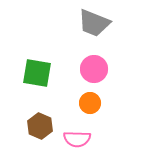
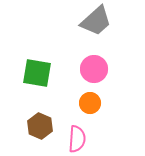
gray trapezoid: moved 2 px right, 2 px up; rotated 64 degrees counterclockwise
pink semicircle: rotated 88 degrees counterclockwise
